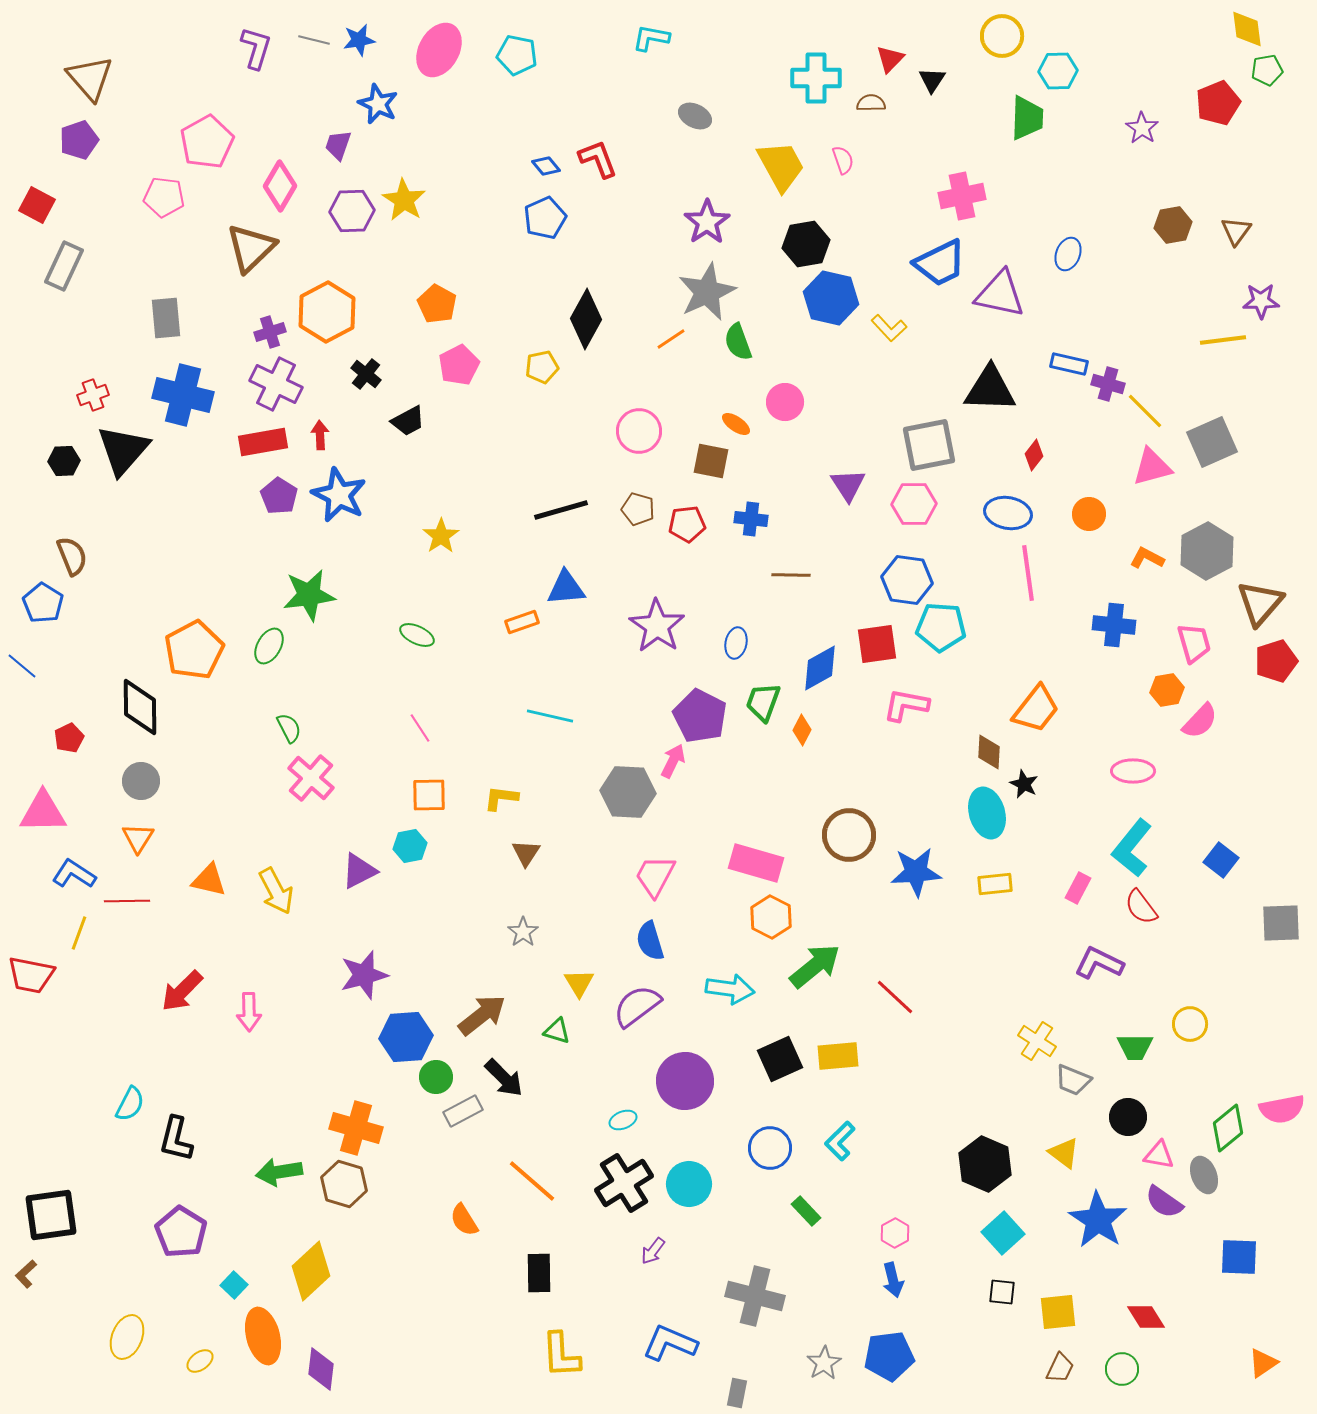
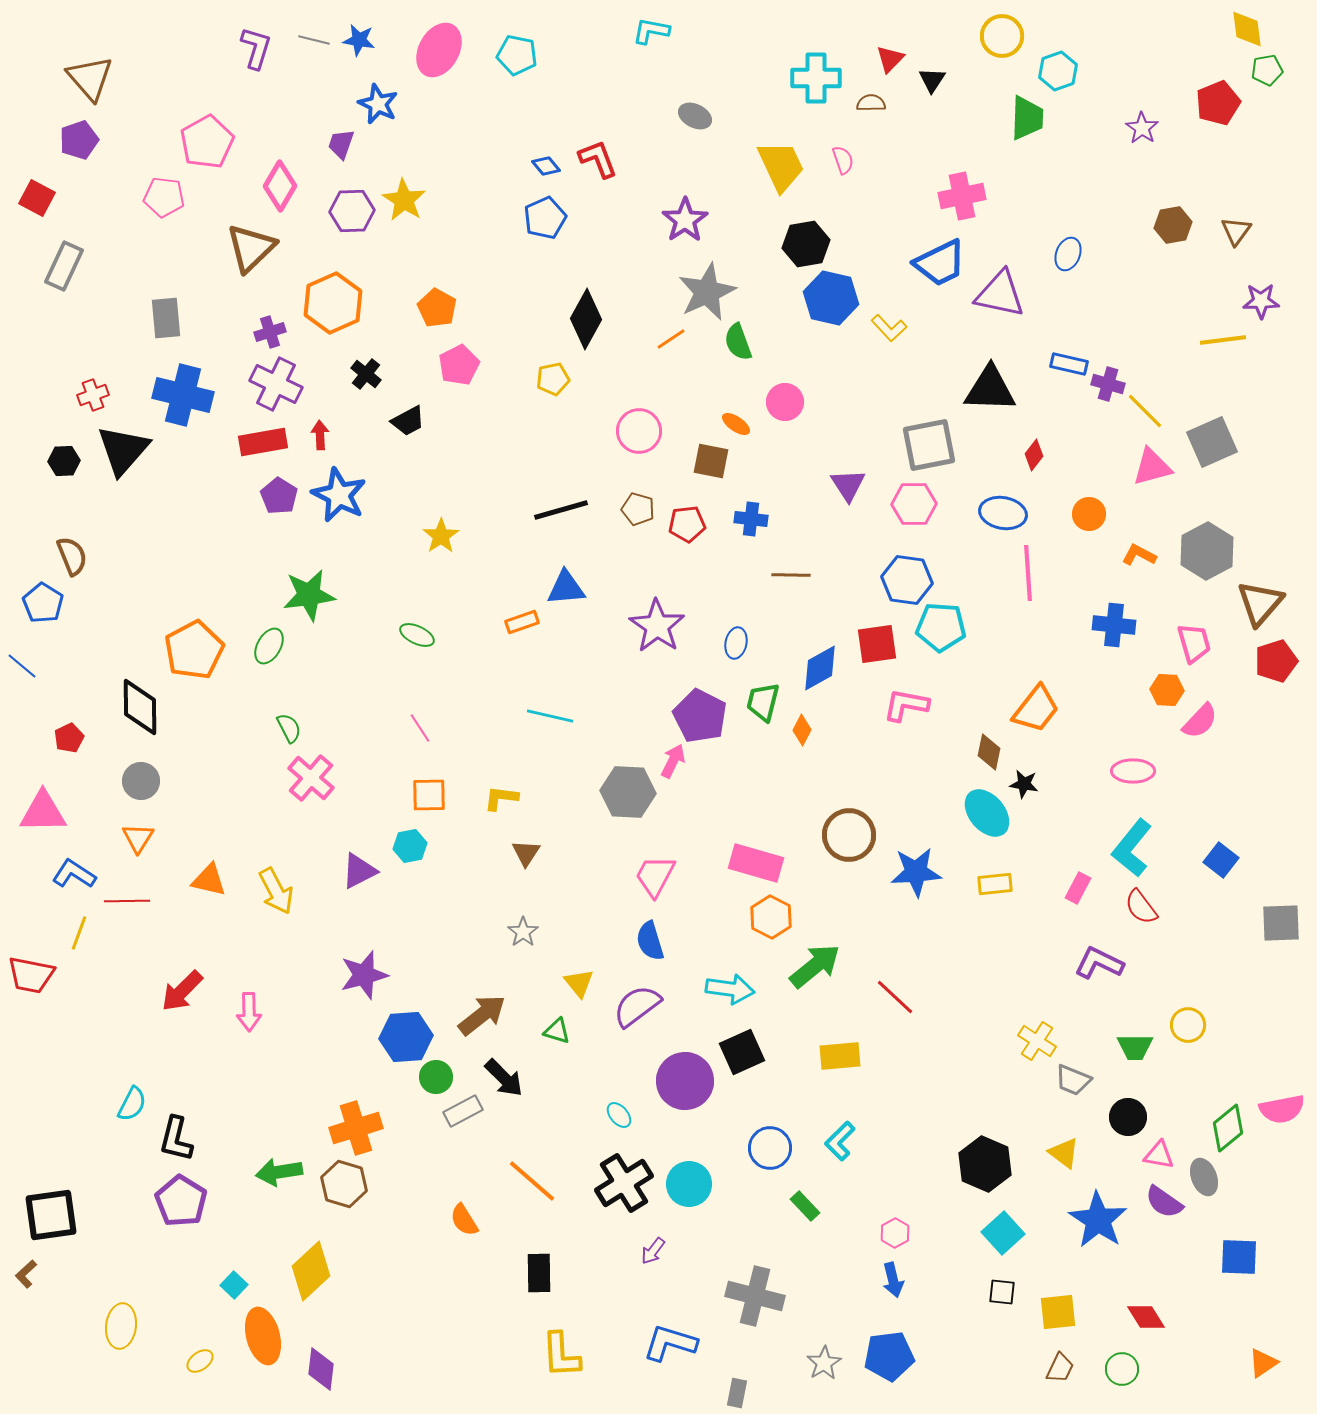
cyan L-shape at (651, 38): moved 7 px up
blue star at (359, 40): rotated 20 degrees clockwise
cyan hexagon at (1058, 71): rotated 18 degrees counterclockwise
purple trapezoid at (338, 145): moved 3 px right, 1 px up
yellow trapezoid at (781, 166): rotated 4 degrees clockwise
red square at (37, 205): moved 7 px up
purple star at (707, 222): moved 22 px left, 2 px up
orange pentagon at (437, 304): moved 4 px down
orange hexagon at (327, 312): moved 6 px right, 9 px up; rotated 4 degrees clockwise
yellow pentagon at (542, 367): moved 11 px right, 12 px down
blue ellipse at (1008, 513): moved 5 px left
orange L-shape at (1147, 558): moved 8 px left, 3 px up
pink line at (1028, 573): rotated 4 degrees clockwise
orange hexagon at (1167, 690): rotated 12 degrees clockwise
green trapezoid at (763, 702): rotated 6 degrees counterclockwise
brown diamond at (989, 752): rotated 9 degrees clockwise
black star at (1024, 784): rotated 16 degrees counterclockwise
cyan ellipse at (987, 813): rotated 24 degrees counterclockwise
yellow triangle at (579, 983): rotated 8 degrees counterclockwise
yellow circle at (1190, 1024): moved 2 px left, 1 px down
yellow rectangle at (838, 1056): moved 2 px right
black square at (780, 1059): moved 38 px left, 7 px up
cyan semicircle at (130, 1104): moved 2 px right
cyan ellipse at (623, 1120): moved 4 px left, 5 px up; rotated 72 degrees clockwise
orange cross at (356, 1128): rotated 33 degrees counterclockwise
gray ellipse at (1204, 1175): moved 2 px down
green rectangle at (806, 1211): moved 1 px left, 5 px up
purple pentagon at (181, 1232): moved 31 px up
yellow ellipse at (127, 1337): moved 6 px left, 11 px up; rotated 15 degrees counterclockwise
blue L-shape at (670, 1343): rotated 6 degrees counterclockwise
